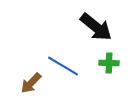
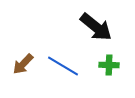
green cross: moved 2 px down
brown arrow: moved 8 px left, 19 px up
